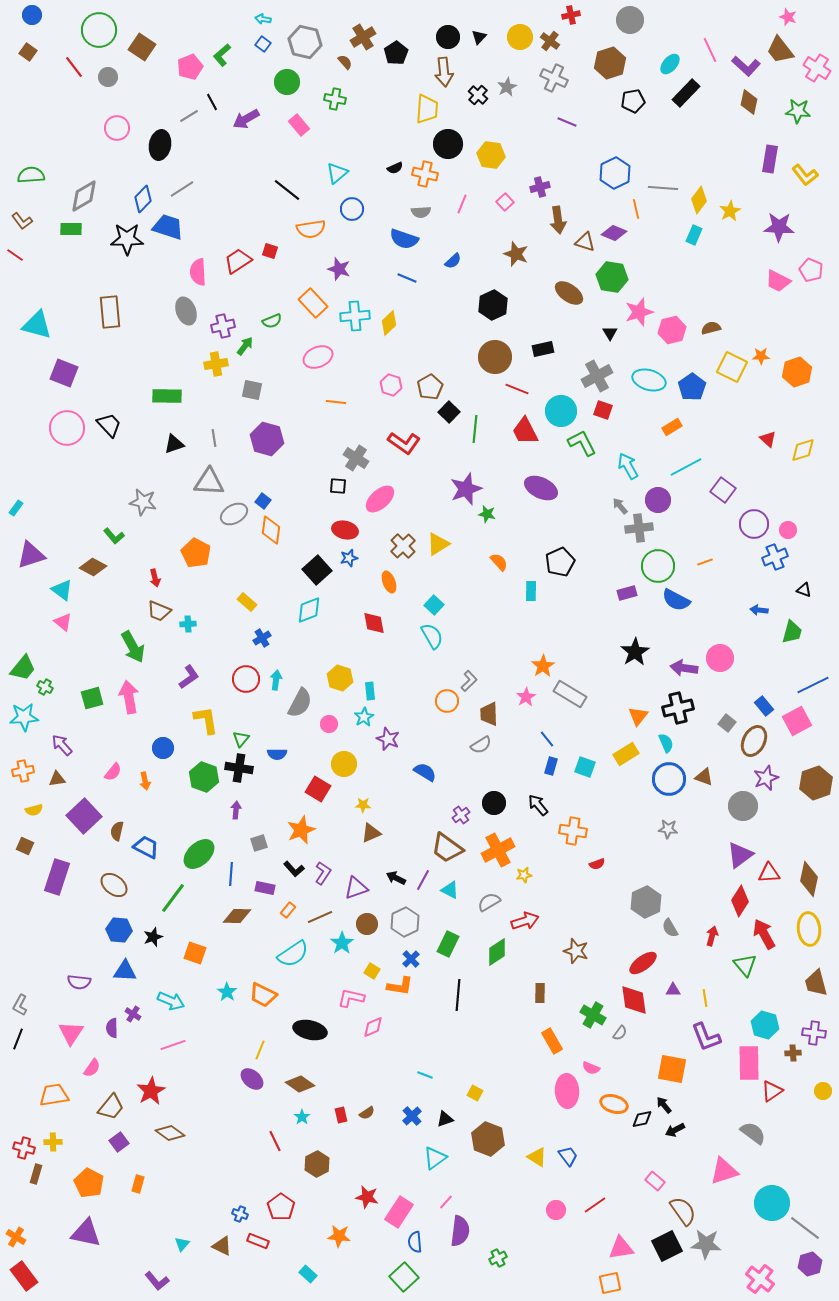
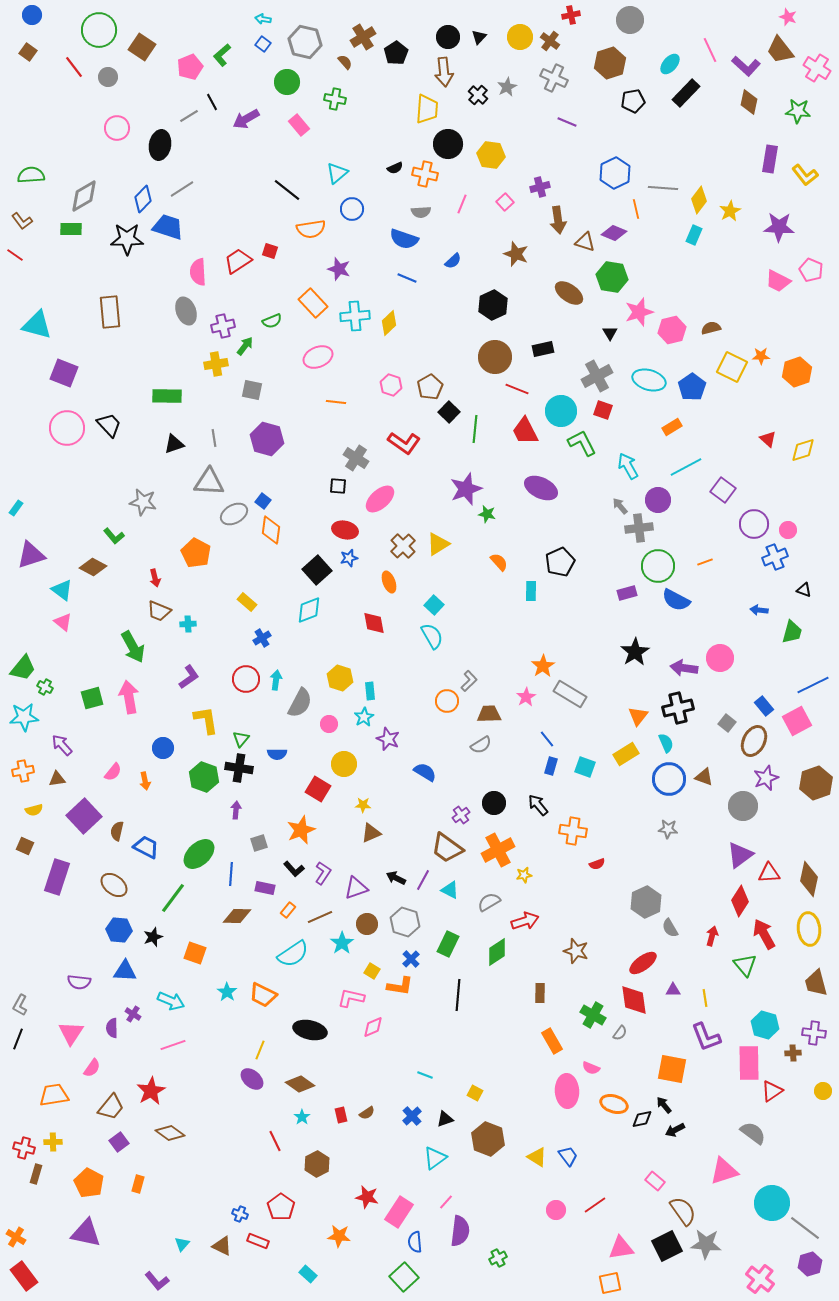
brown trapezoid at (489, 714): rotated 90 degrees clockwise
gray hexagon at (405, 922): rotated 16 degrees counterclockwise
